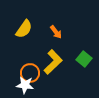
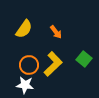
yellow L-shape: moved 2 px down
orange circle: moved 1 px left, 8 px up
